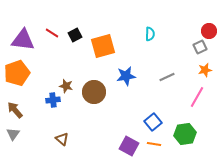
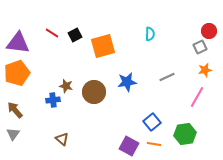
purple triangle: moved 5 px left, 3 px down
blue star: moved 1 px right, 6 px down
blue square: moved 1 px left
